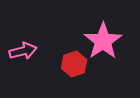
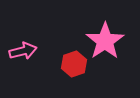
pink star: moved 2 px right
